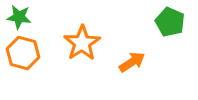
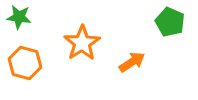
orange hexagon: moved 2 px right, 10 px down
